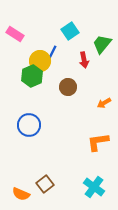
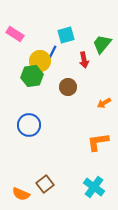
cyan square: moved 4 px left, 4 px down; rotated 18 degrees clockwise
green hexagon: rotated 15 degrees clockwise
